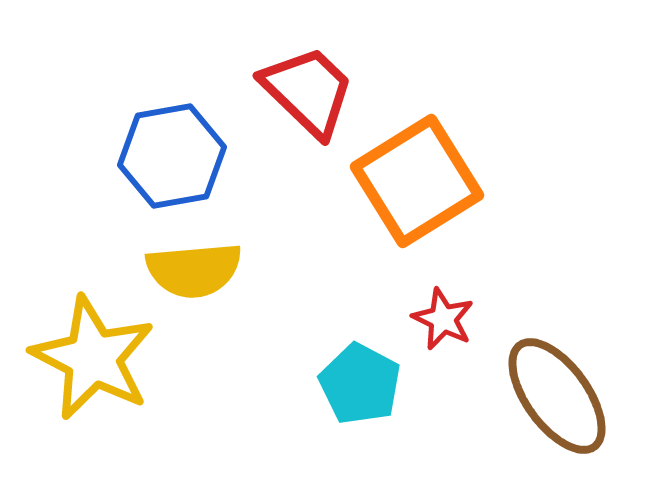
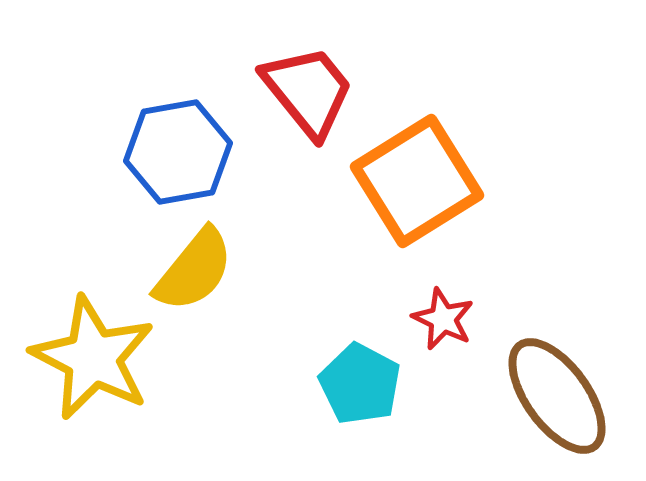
red trapezoid: rotated 7 degrees clockwise
blue hexagon: moved 6 px right, 4 px up
yellow semicircle: rotated 46 degrees counterclockwise
